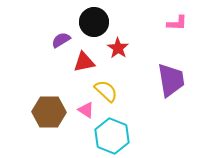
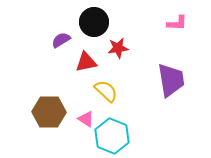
red star: rotated 30 degrees clockwise
red triangle: moved 2 px right
pink triangle: moved 9 px down
